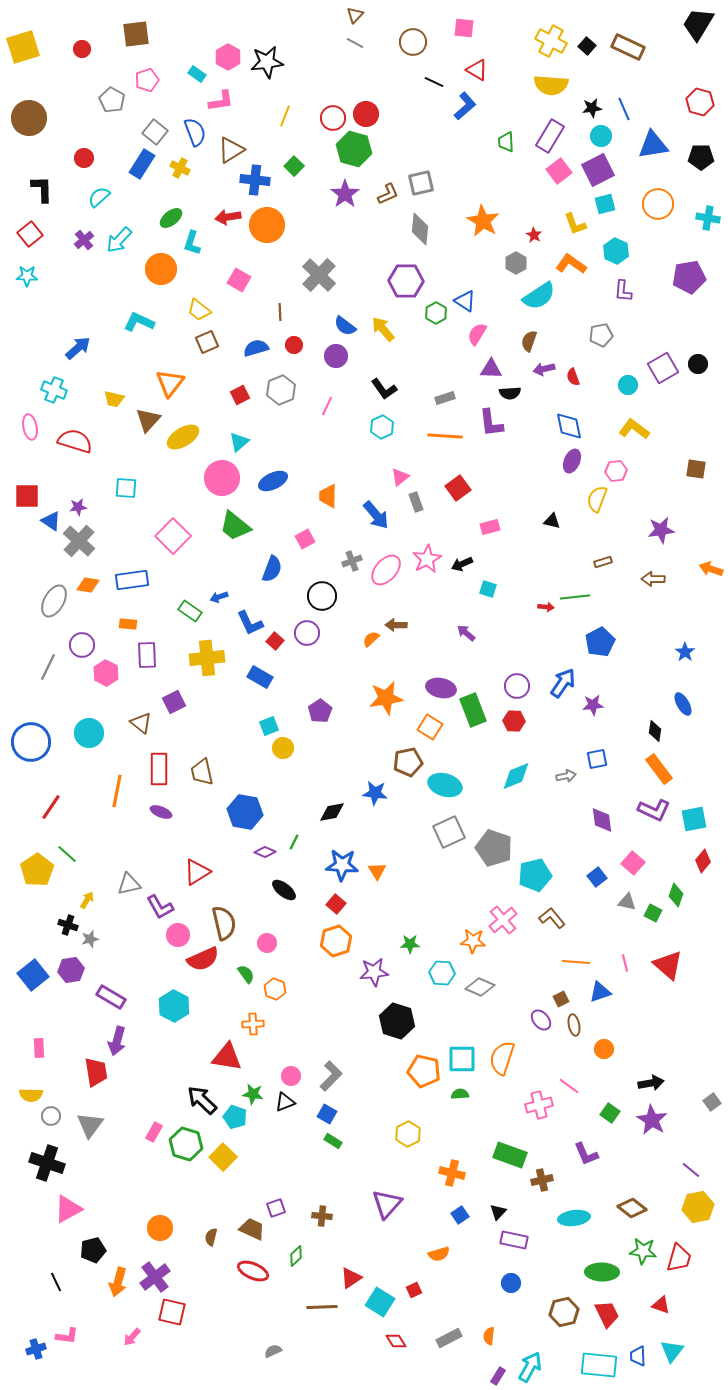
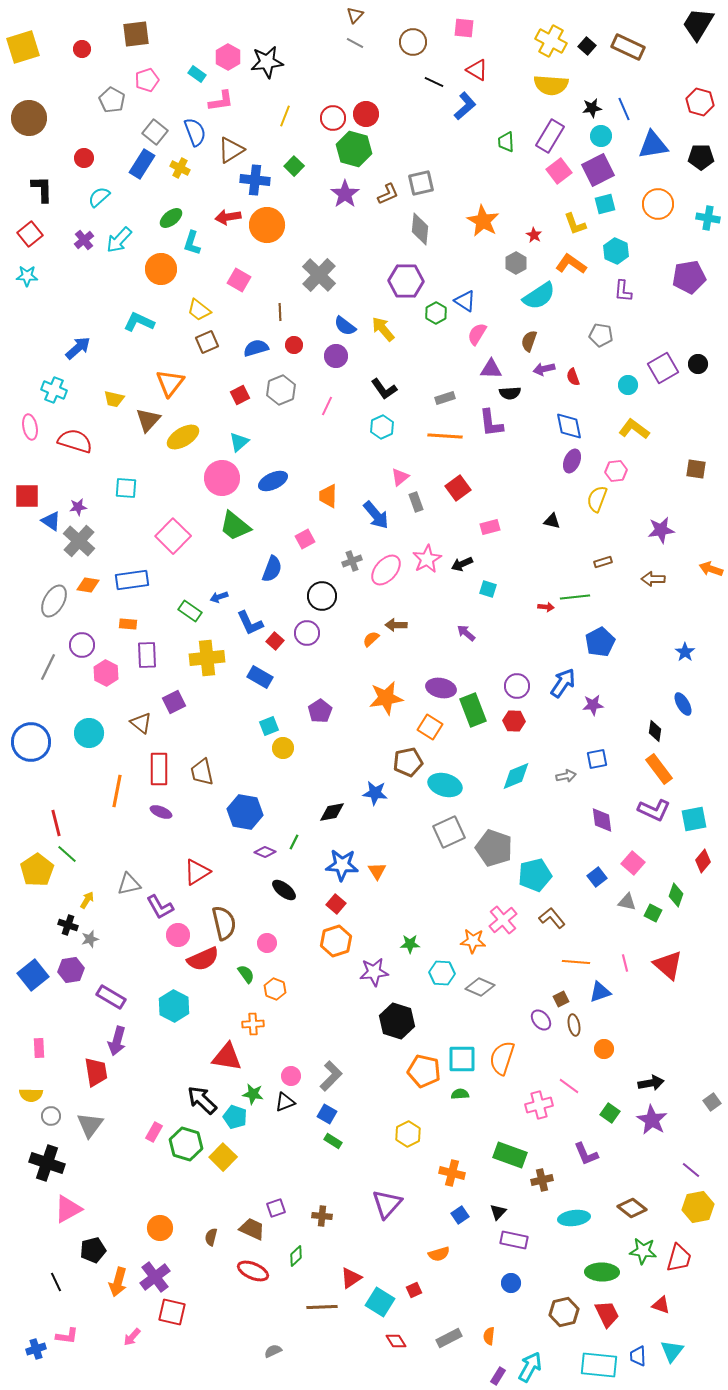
gray pentagon at (601, 335): rotated 20 degrees clockwise
red line at (51, 807): moved 5 px right, 16 px down; rotated 48 degrees counterclockwise
